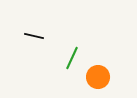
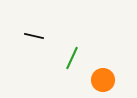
orange circle: moved 5 px right, 3 px down
